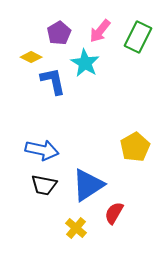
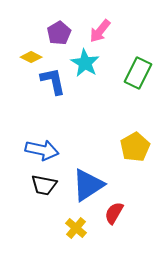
green rectangle: moved 36 px down
